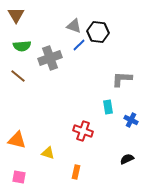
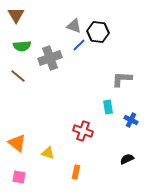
orange triangle: moved 3 px down; rotated 24 degrees clockwise
